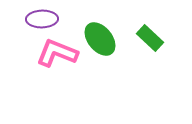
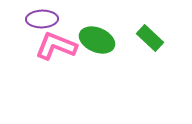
green ellipse: moved 3 px left, 1 px down; rotated 28 degrees counterclockwise
pink L-shape: moved 1 px left, 7 px up
